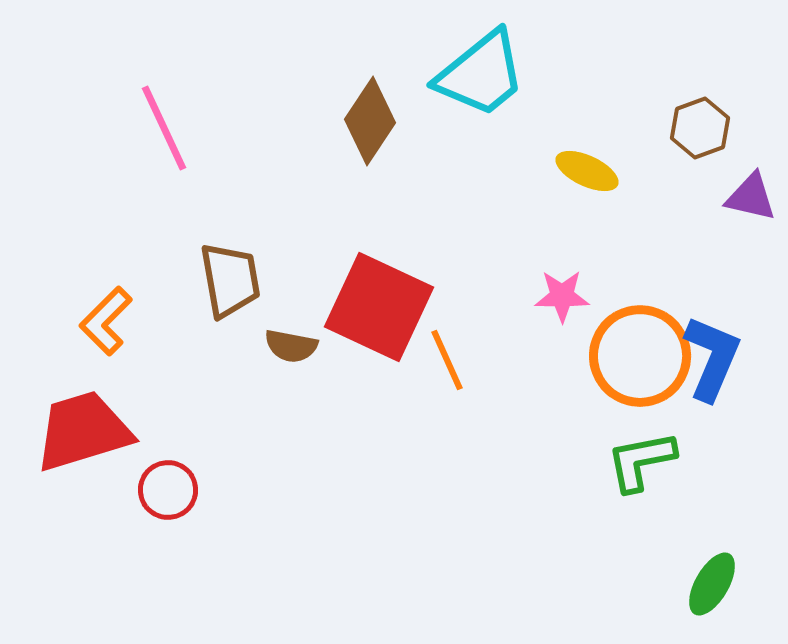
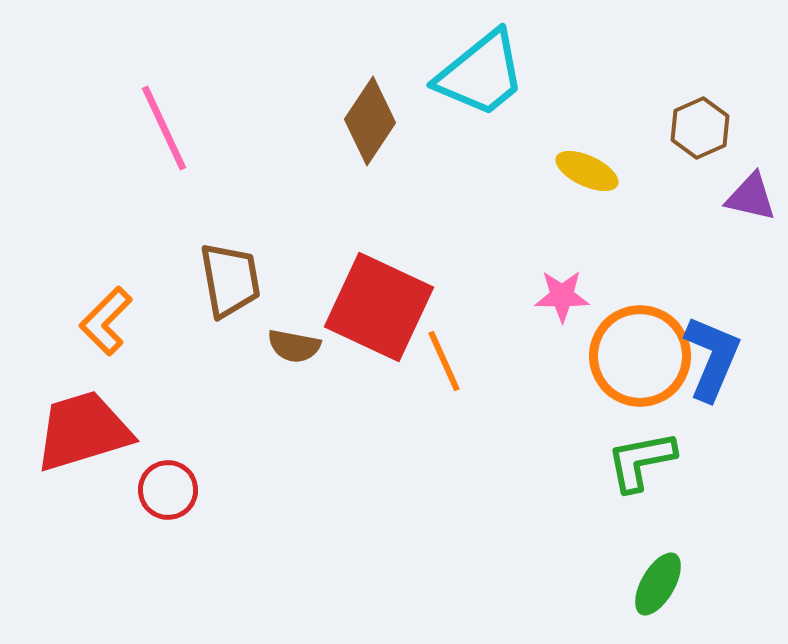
brown hexagon: rotated 4 degrees counterclockwise
brown semicircle: moved 3 px right
orange line: moved 3 px left, 1 px down
green ellipse: moved 54 px left
